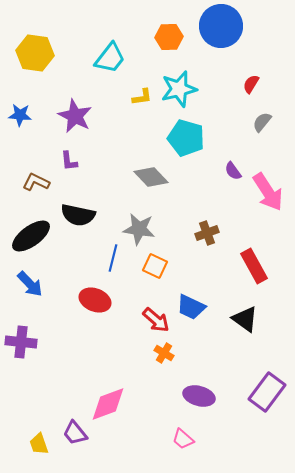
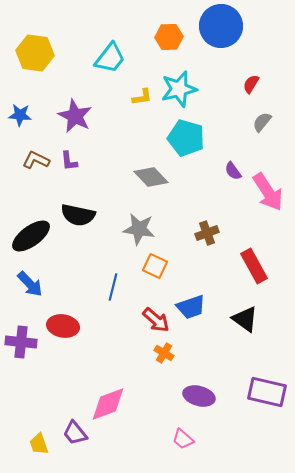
brown L-shape: moved 22 px up
blue line: moved 29 px down
red ellipse: moved 32 px left, 26 px down; rotated 12 degrees counterclockwise
blue trapezoid: rotated 44 degrees counterclockwise
purple rectangle: rotated 66 degrees clockwise
